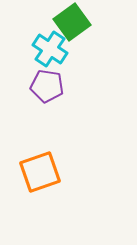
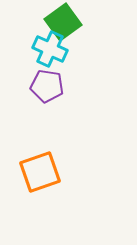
green square: moved 9 px left
cyan cross: rotated 8 degrees counterclockwise
